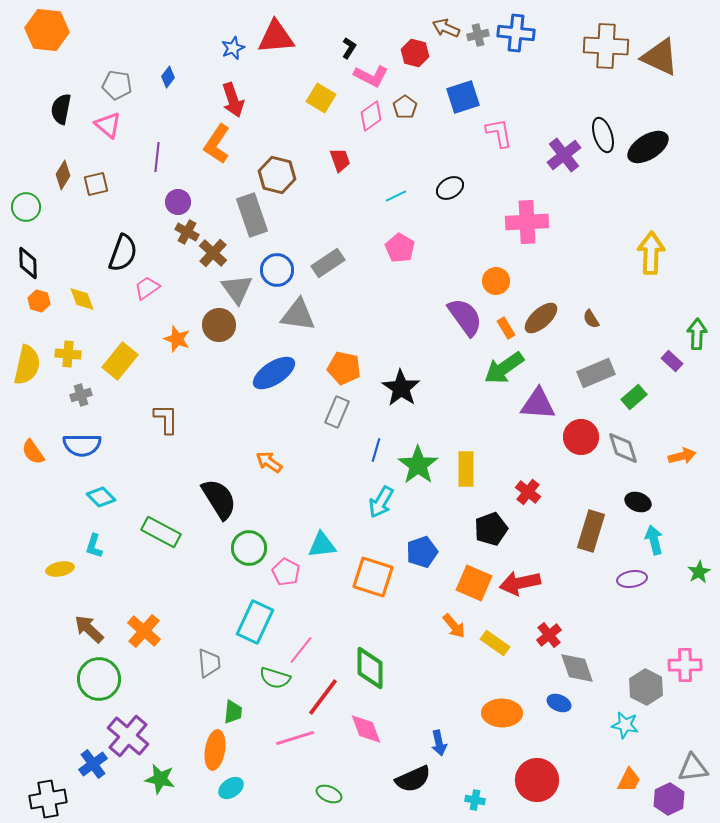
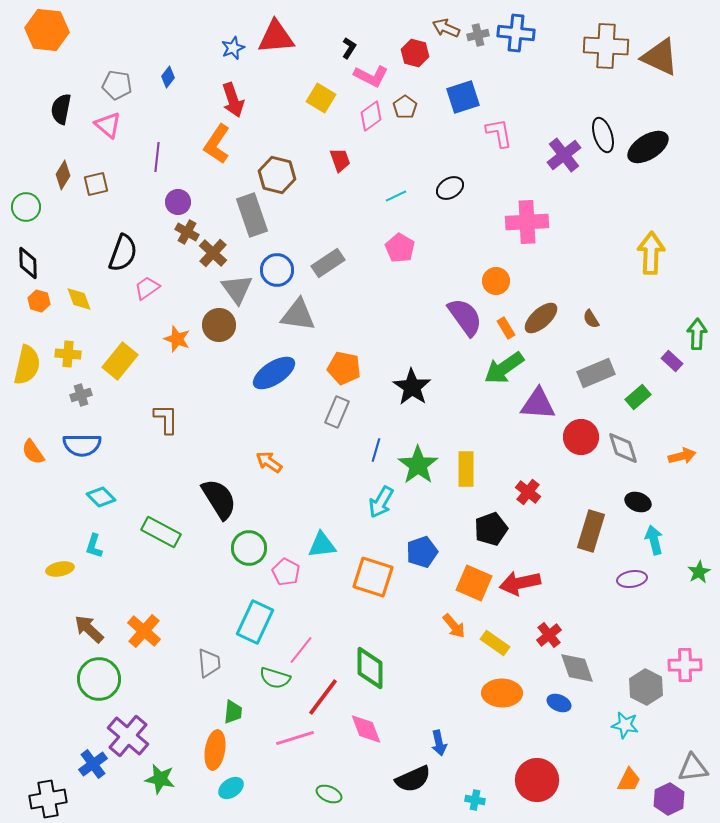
yellow diamond at (82, 299): moved 3 px left
black star at (401, 388): moved 11 px right, 1 px up
green rectangle at (634, 397): moved 4 px right
orange ellipse at (502, 713): moved 20 px up
